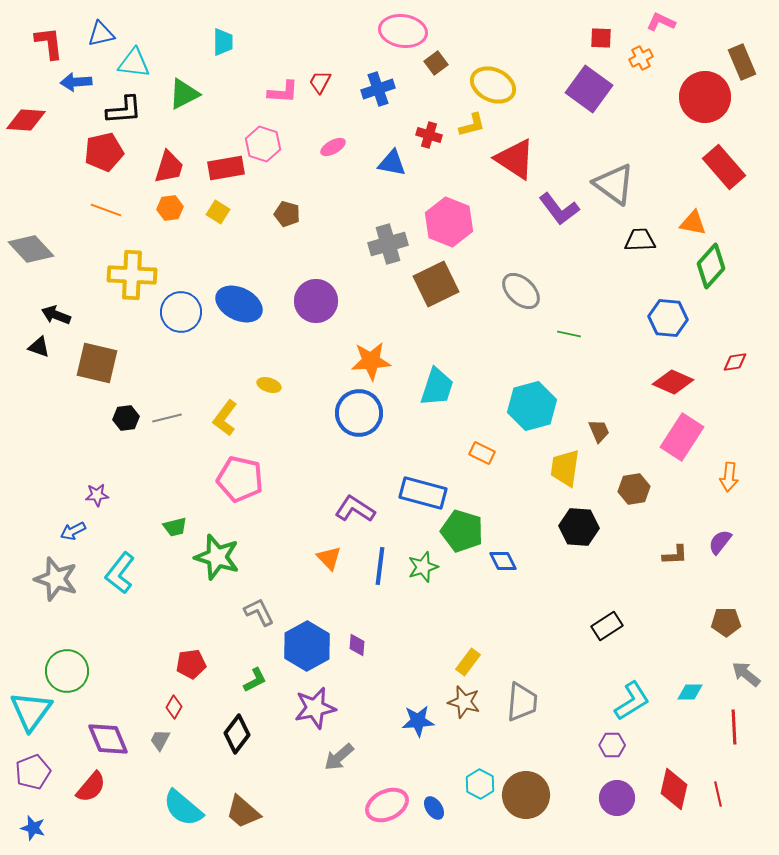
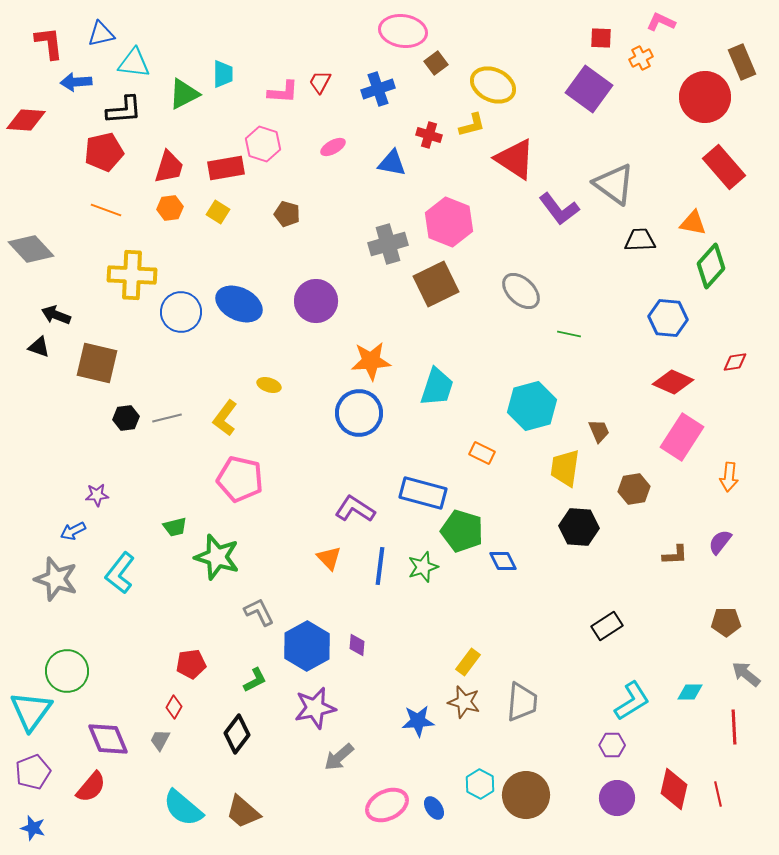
cyan trapezoid at (223, 42): moved 32 px down
